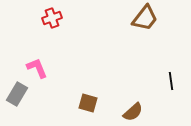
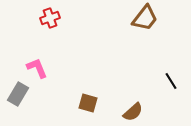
red cross: moved 2 px left
black line: rotated 24 degrees counterclockwise
gray rectangle: moved 1 px right
